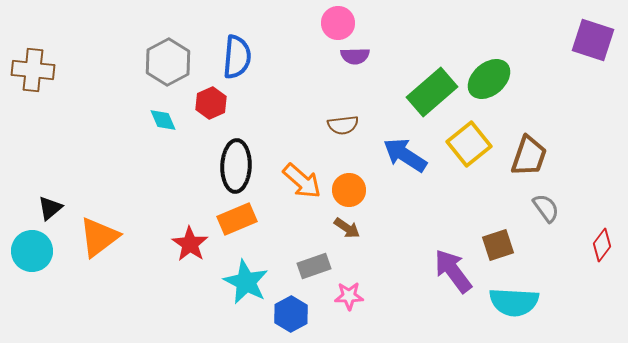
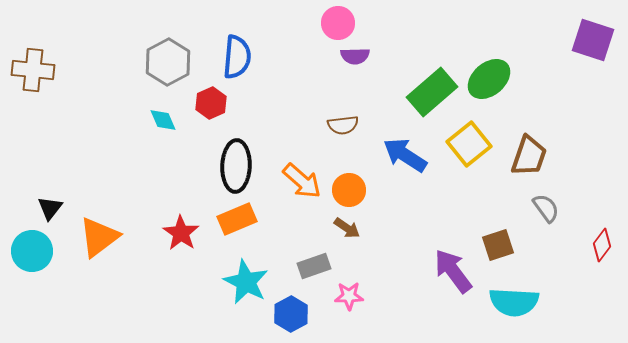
black triangle: rotated 12 degrees counterclockwise
red star: moved 9 px left, 11 px up
